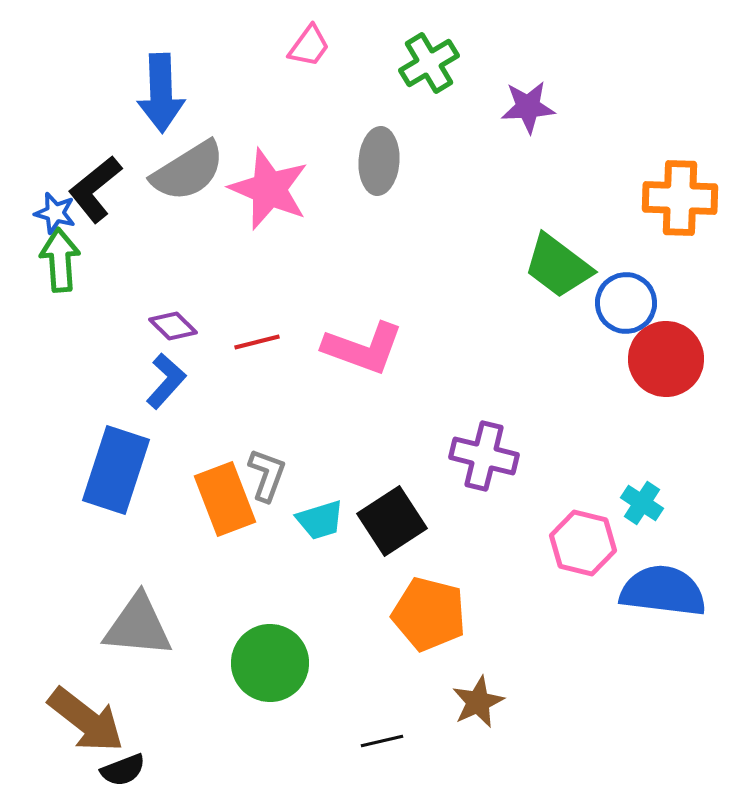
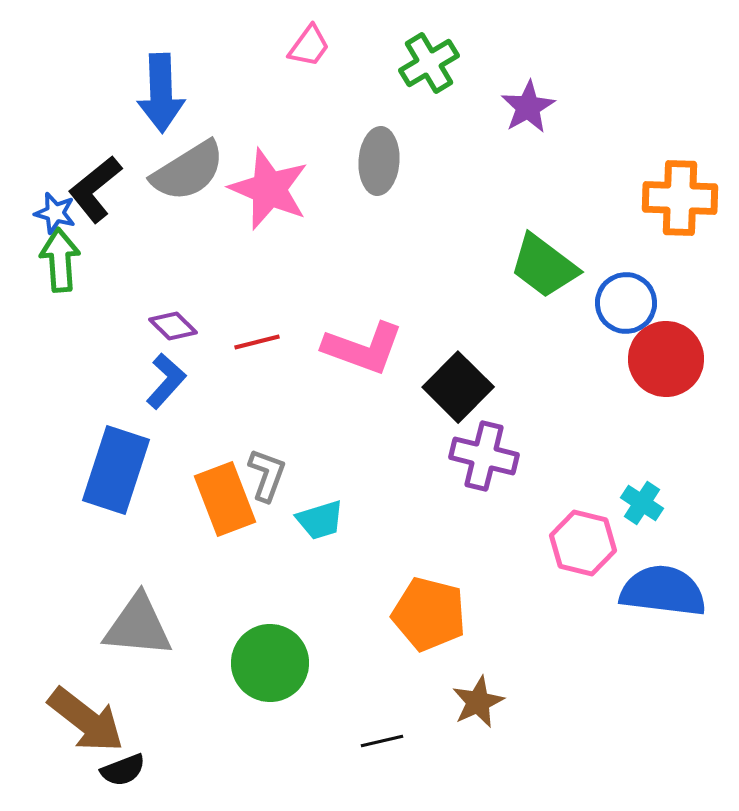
purple star: rotated 26 degrees counterclockwise
green trapezoid: moved 14 px left
black square: moved 66 px right, 134 px up; rotated 12 degrees counterclockwise
